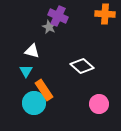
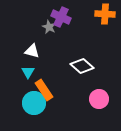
purple cross: moved 3 px right, 1 px down
cyan triangle: moved 2 px right, 1 px down
pink circle: moved 5 px up
